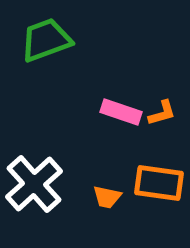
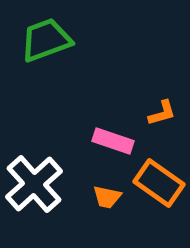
pink rectangle: moved 8 px left, 29 px down
orange rectangle: rotated 27 degrees clockwise
